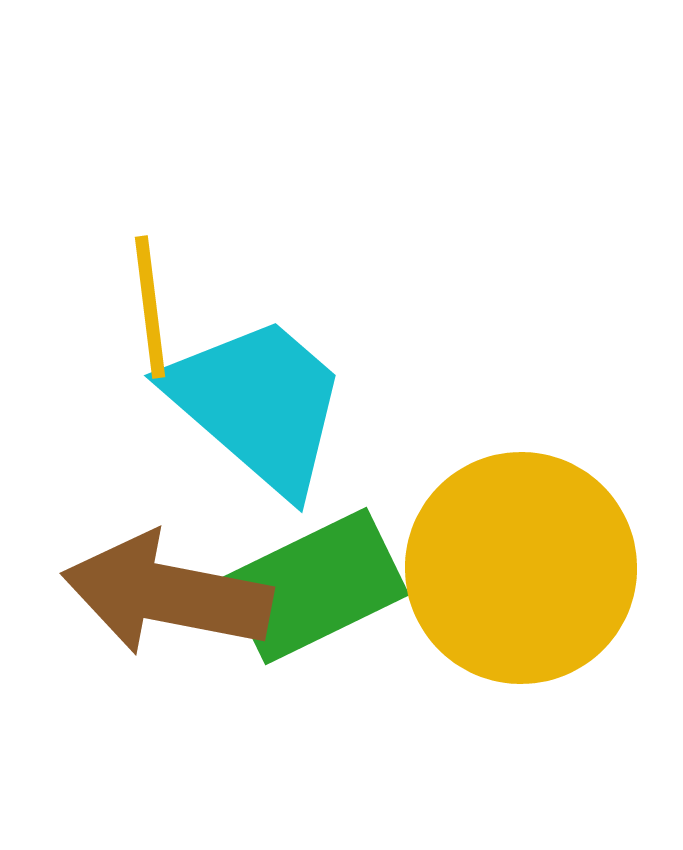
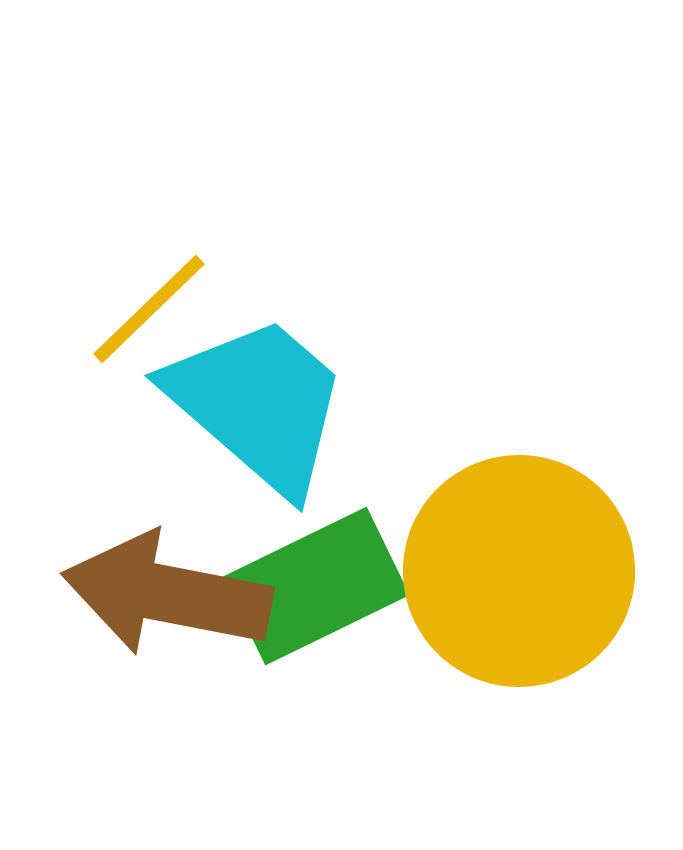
yellow line: moved 1 px left, 2 px down; rotated 53 degrees clockwise
yellow circle: moved 2 px left, 3 px down
